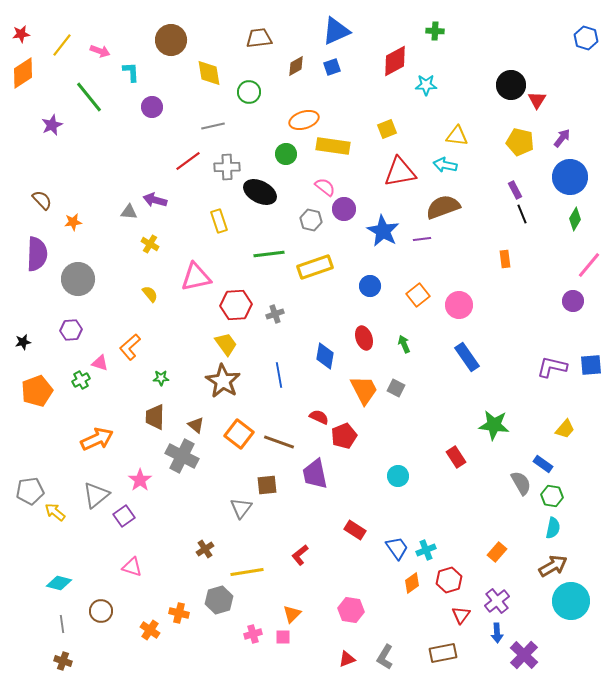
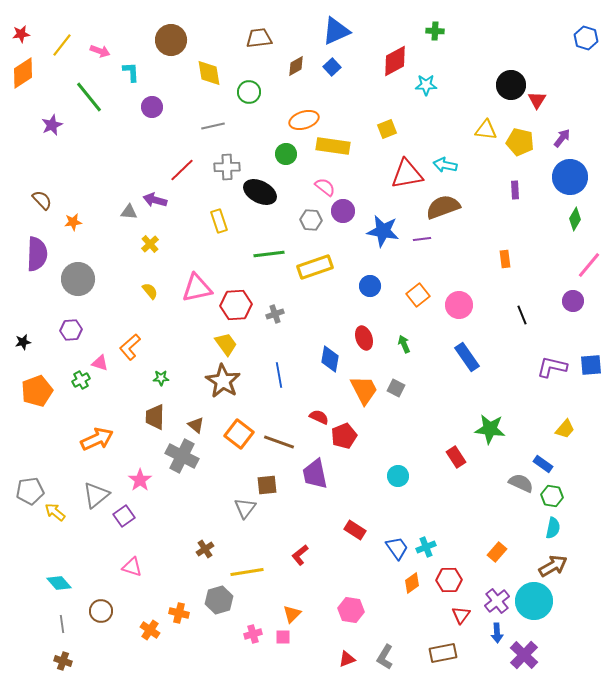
blue square at (332, 67): rotated 24 degrees counterclockwise
yellow triangle at (457, 136): moved 29 px right, 6 px up
red line at (188, 161): moved 6 px left, 9 px down; rotated 8 degrees counterclockwise
red triangle at (400, 172): moved 7 px right, 2 px down
purple rectangle at (515, 190): rotated 24 degrees clockwise
purple circle at (344, 209): moved 1 px left, 2 px down
black line at (522, 214): moved 101 px down
gray hexagon at (311, 220): rotated 10 degrees counterclockwise
blue star at (383, 231): rotated 20 degrees counterclockwise
yellow cross at (150, 244): rotated 18 degrees clockwise
pink triangle at (196, 277): moved 1 px right, 11 px down
yellow semicircle at (150, 294): moved 3 px up
blue diamond at (325, 356): moved 5 px right, 3 px down
green star at (494, 425): moved 4 px left, 4 px down
gray semicircle at (521, 483): rotated 35 degrees counterclockwise
gray triangle at (241, 508): moved 4 px right
cyan cross at (426, 550): moved 3 px up
red hexagon at (449, 580): rotated 15 degrees clockwise
cyan diamond at (59, 583): rotated 35 degrees clockwise
cyan circle at (571, 601): moved 37 px left
